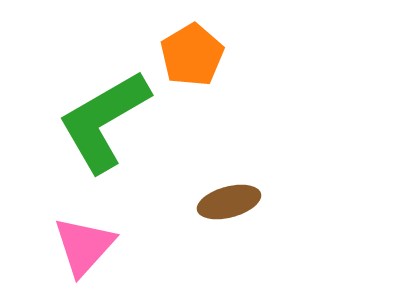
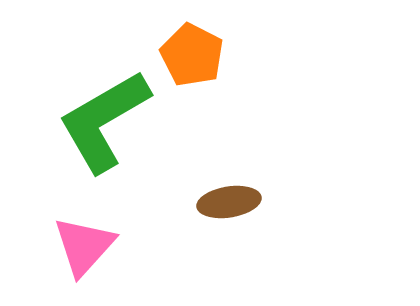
orange pentagon: rotated 14 degrees counterclockwise
brown ellipse: rotated 6 degrees clockwise
